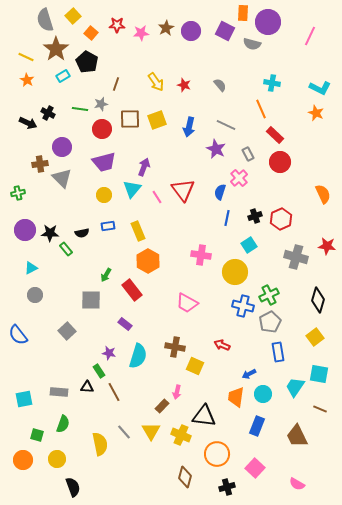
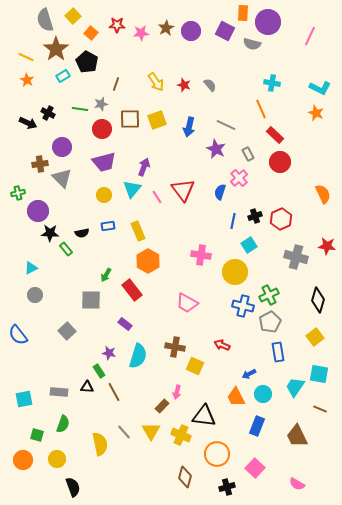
gray semicircle at (220, 85): moved 10 px left
blue line at (227, 218): moved 6 px right, 3 px down
purple circle at (25, 230): moved 13 px right, 19 px up
orange trapezoid at (236, 397): rotated 35 degrees counterclockwise
